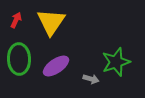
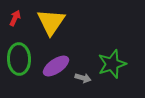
red arrow: moved 1 px left, 2 px up
green star: moved 4 px left, 2 px down
gray arrow: moved 8 px left, 1 px up
